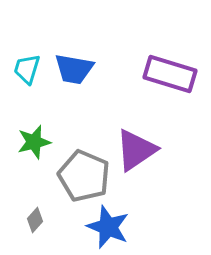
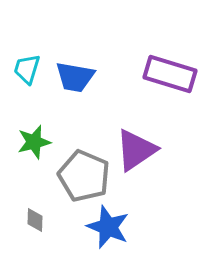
blue trapezoid: moved 1 px right, 8 px down
gray diamond: rotated 40 degrees counterclockwise
